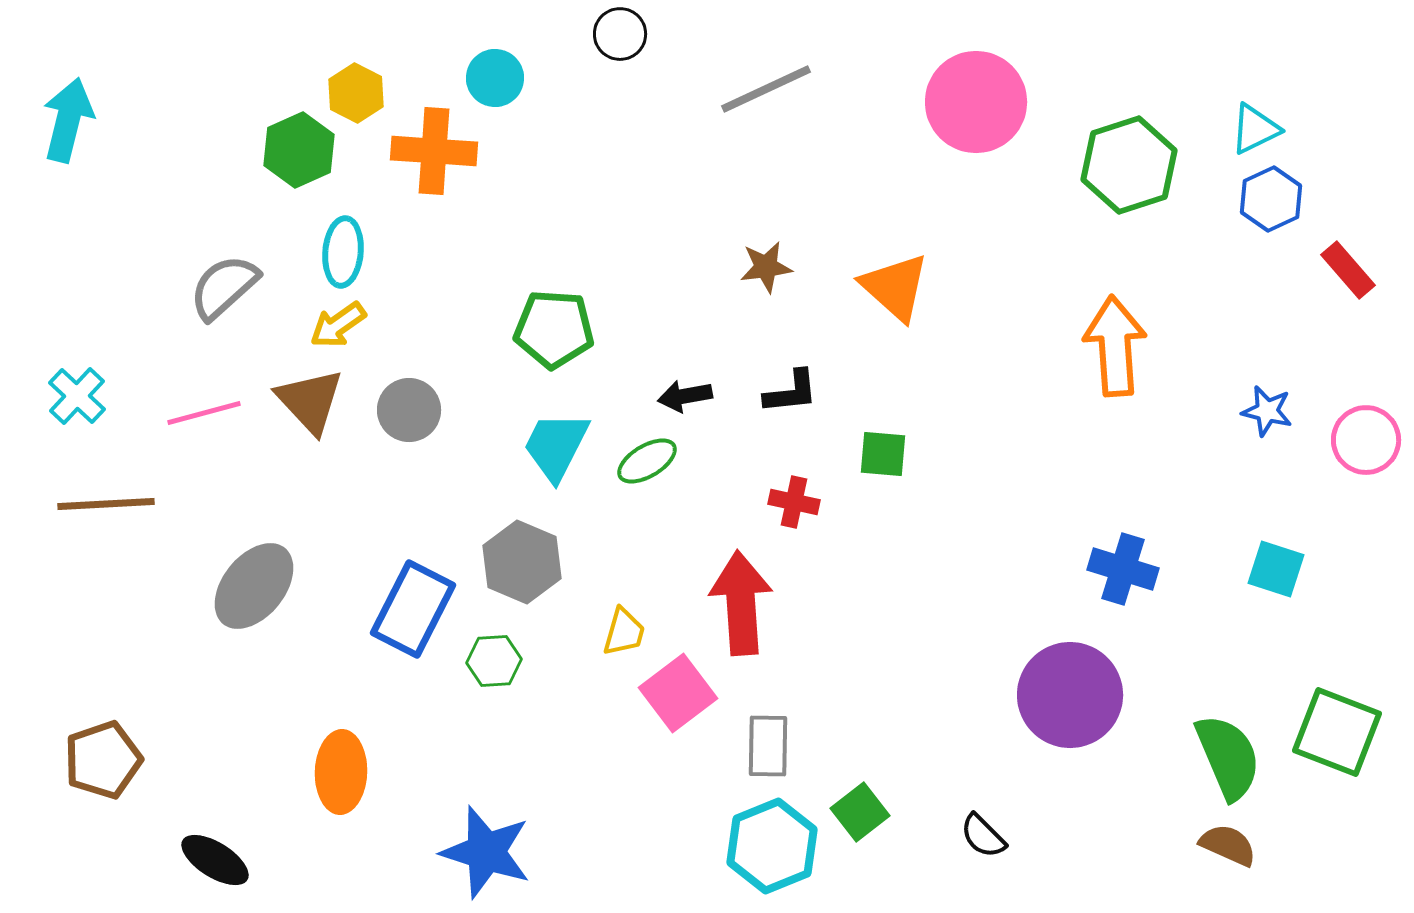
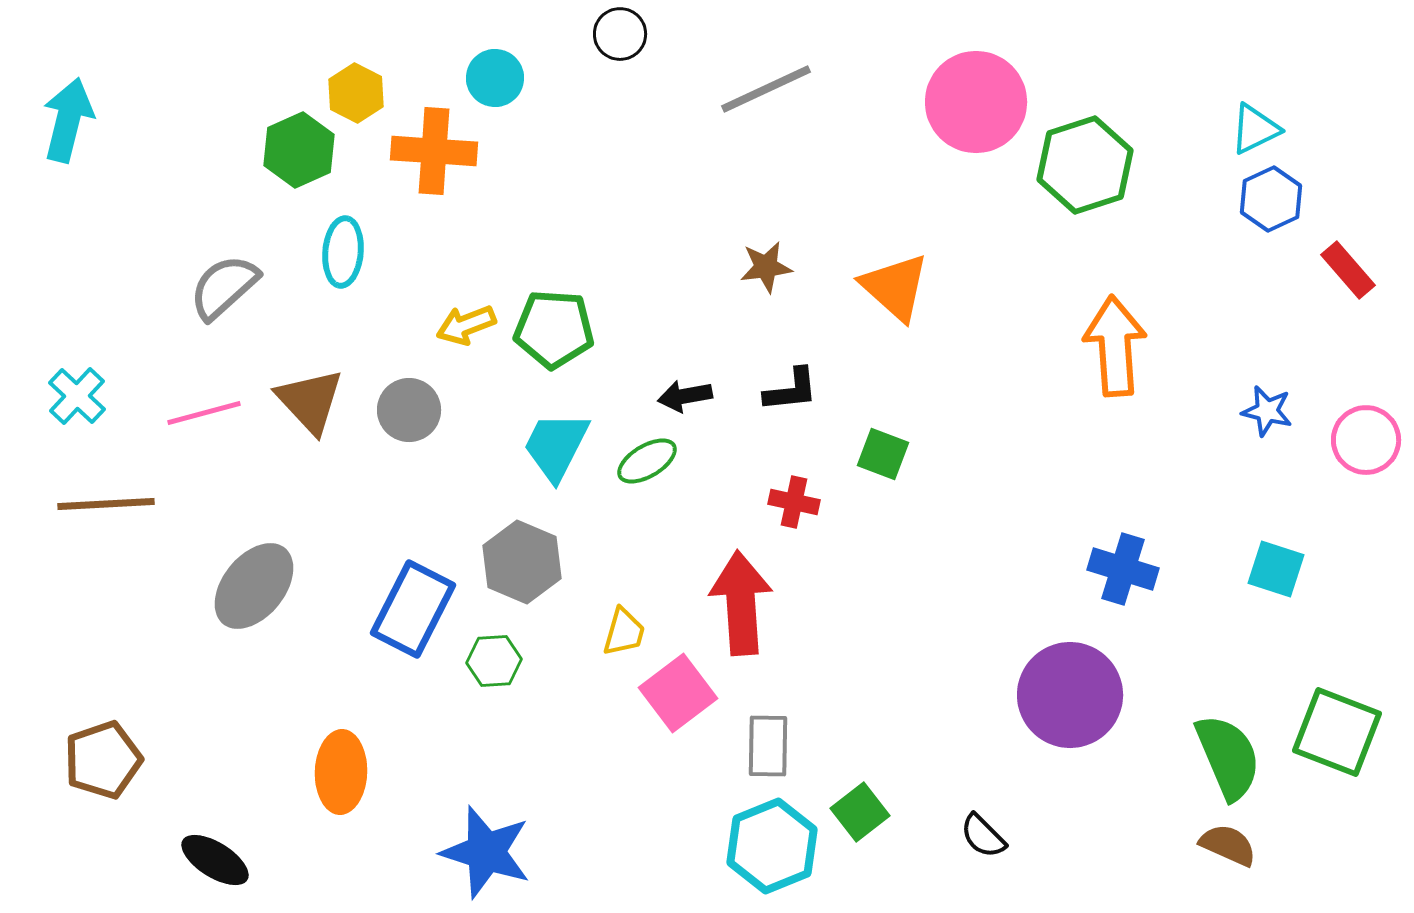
green hexagon at (1129, 165): moved 44 px left
yellow arrow at (338, 325): moved 128 px right; rotated 14 degrees clockwise
black L-shape at (791, 392): moved 2 px up
green square at (883, 454): rotated 16 degrees clockwise
